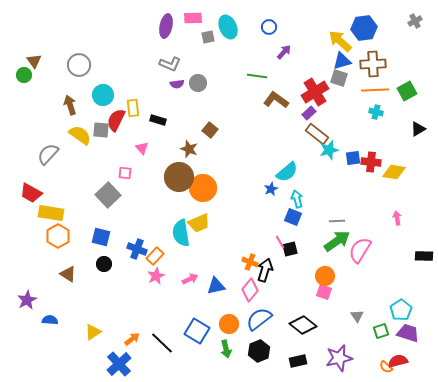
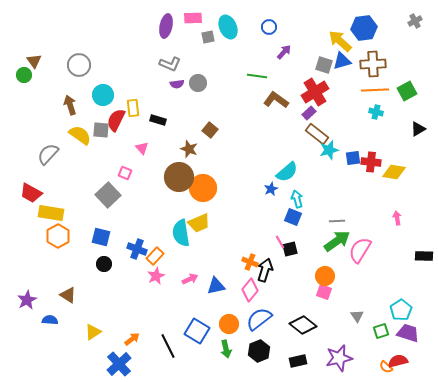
gray square at (339, 78): moved 15 px left, 13 px up
pink square at (125, 173): rotated 16 degrees clockwise
brown triangle at (68, 274): moved 21 px down
black line at (162, 343): moved 6 px right, 3 px down; rotated 20 degrees clockwise
